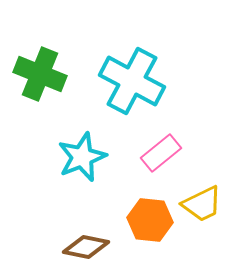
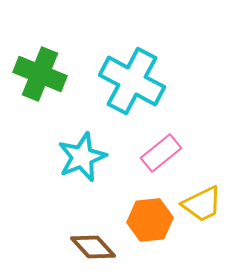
orange hexagon: rotated 12 degrees counterclockwise
brown diamond: moved 7 px right; rotated 36 degrees clockwise
